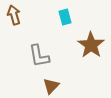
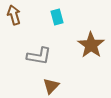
cyan rectangle: moved 8 px left
gray L-shape: rotated 70 degrees counterclockwise
